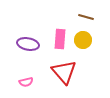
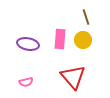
brown line: rotated 56 degrees clockwise
red triangle: moved 9 px right, 5 px down
